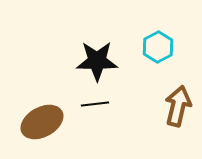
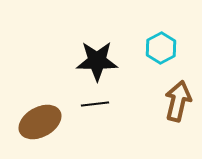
cyan hexagon: moved 3 px right, 1 px down
brown arrow: moved 5 px up
brown ellipse: moved 2 px left
